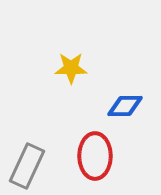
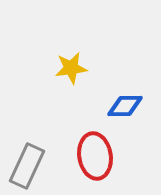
yellow star: rotated 8 degrees counterclockwise
red ellipse: rotated 9 degrees counterclockwise
